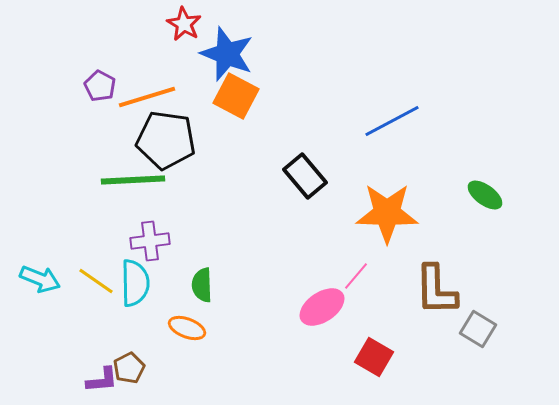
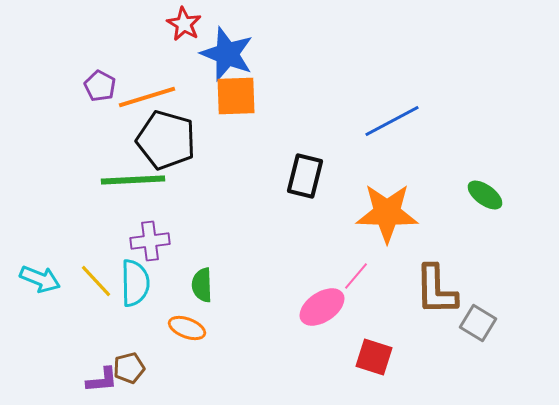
orange square: rotated 30 degrees counterclockwise
black pentagon: rotated 8 degrees clockwise
black rectangle: rotated 54 degrees clockwise
yellow line: rotated 12 degrees clockwise
gray square: moved 6 px up
red square: rotated 12 degrees counterclockwise
brown pentagon: rotated 12 degrees clockwise
